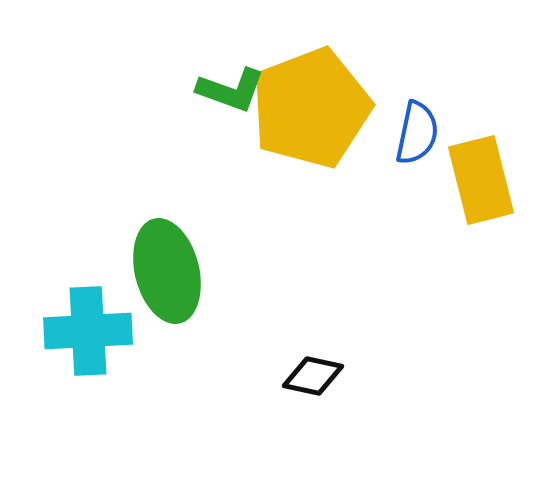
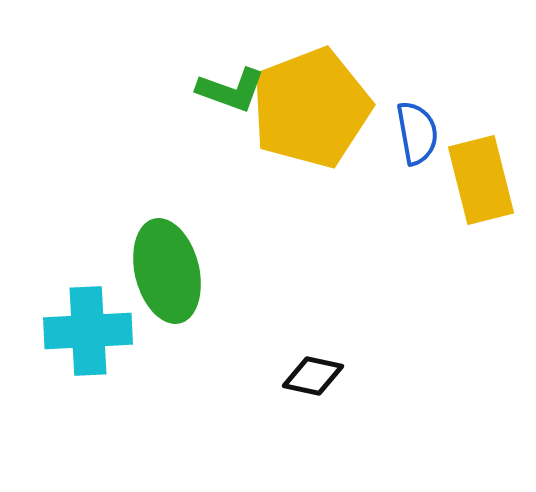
blue semicircle: rotated 22 degrees counterclockwise
